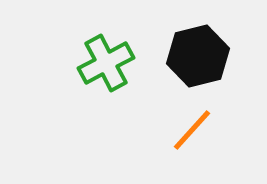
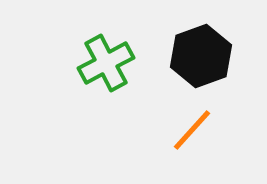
black hexagon: moved 3 px right; rotated 6 degrees counterclockwise
